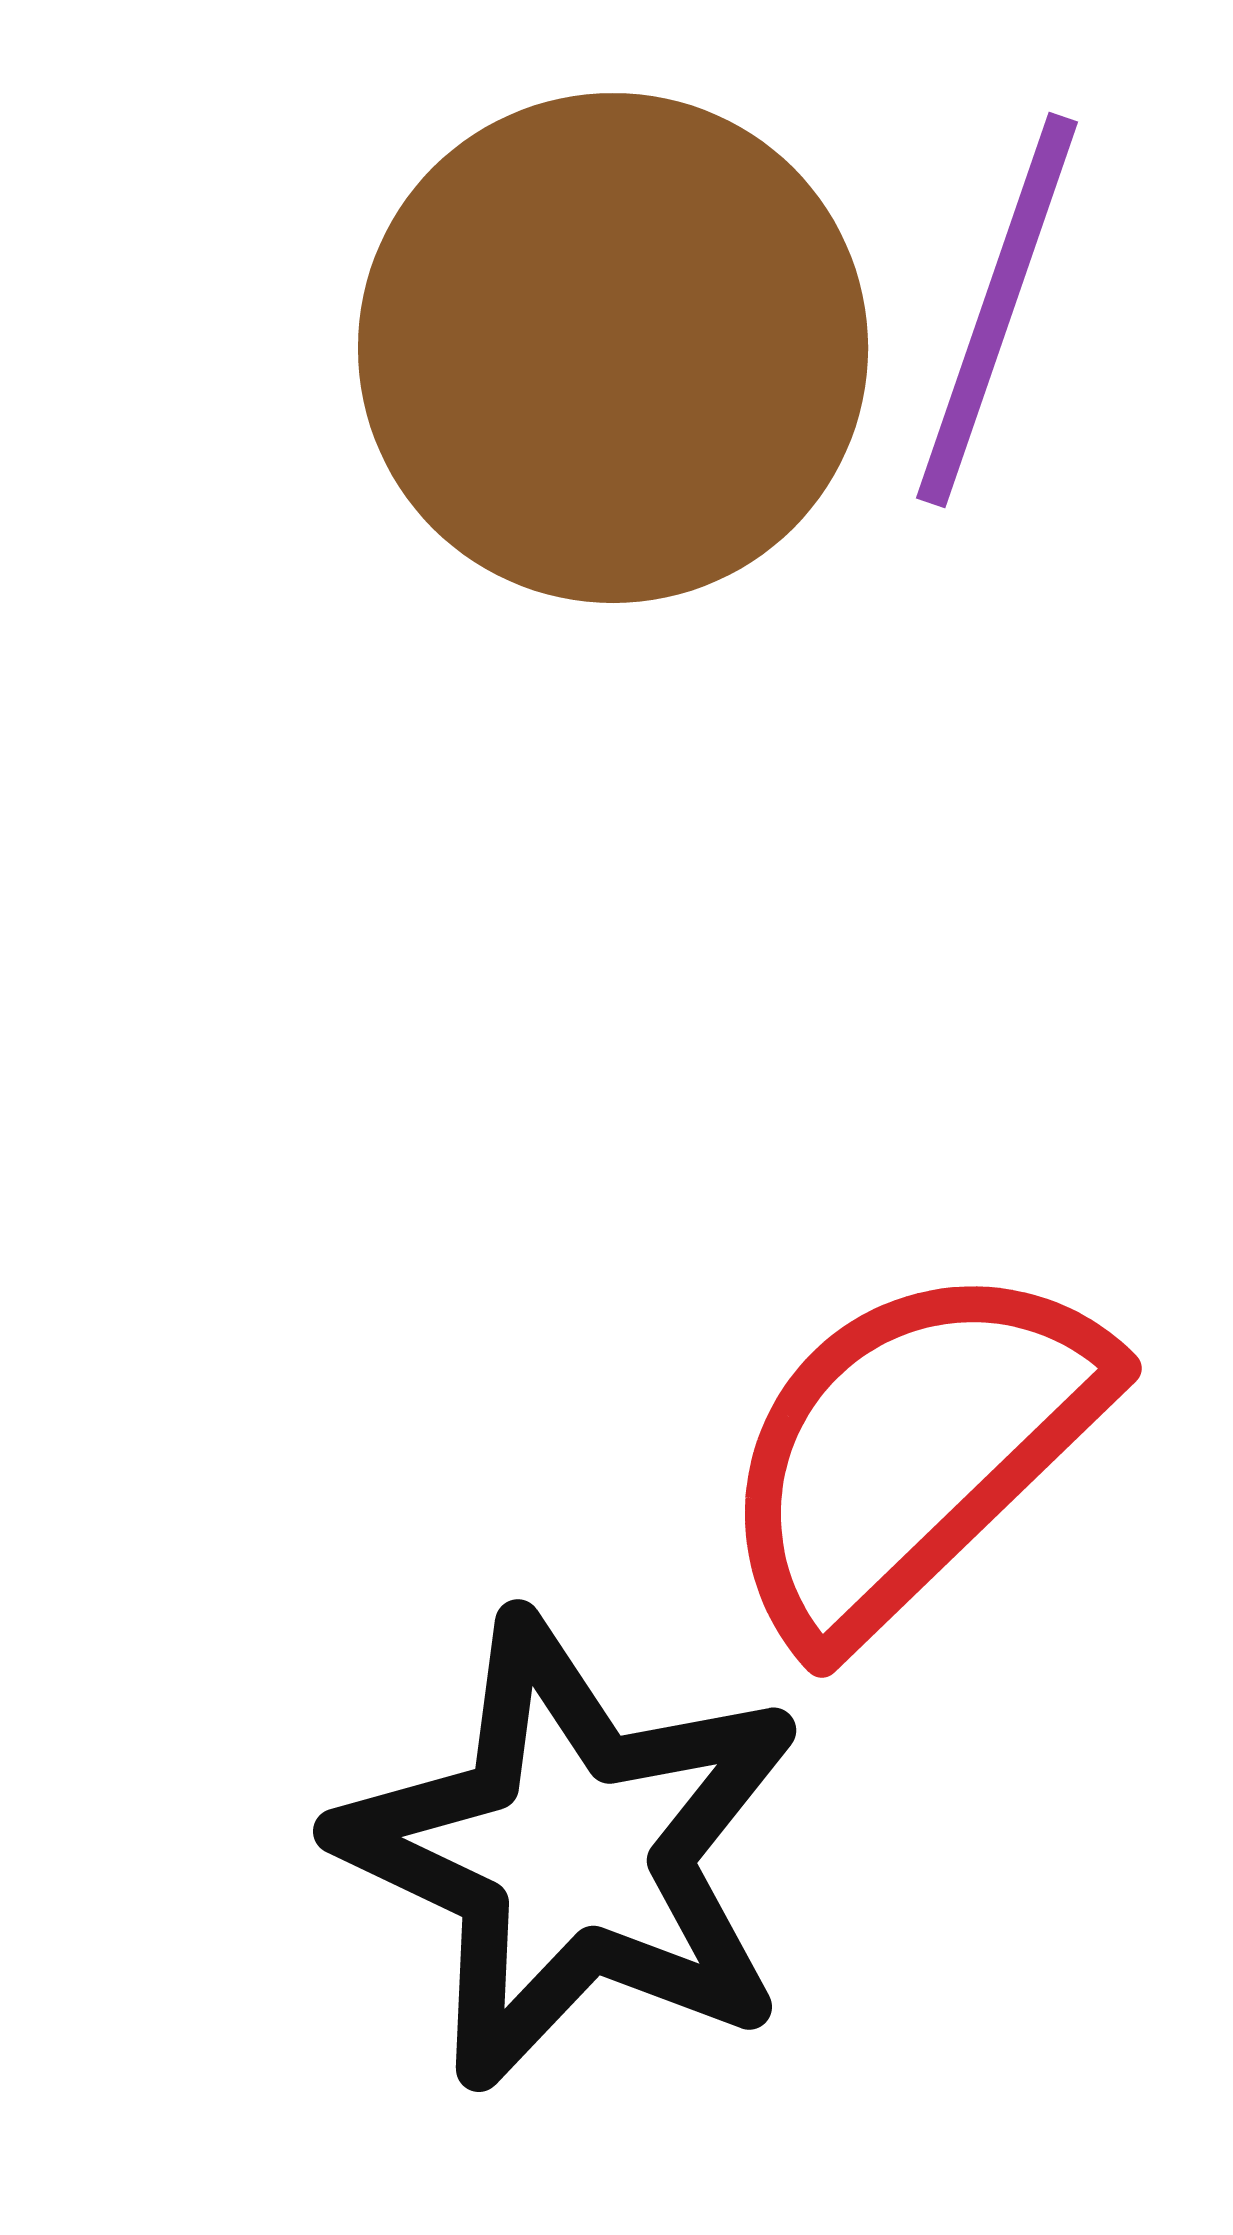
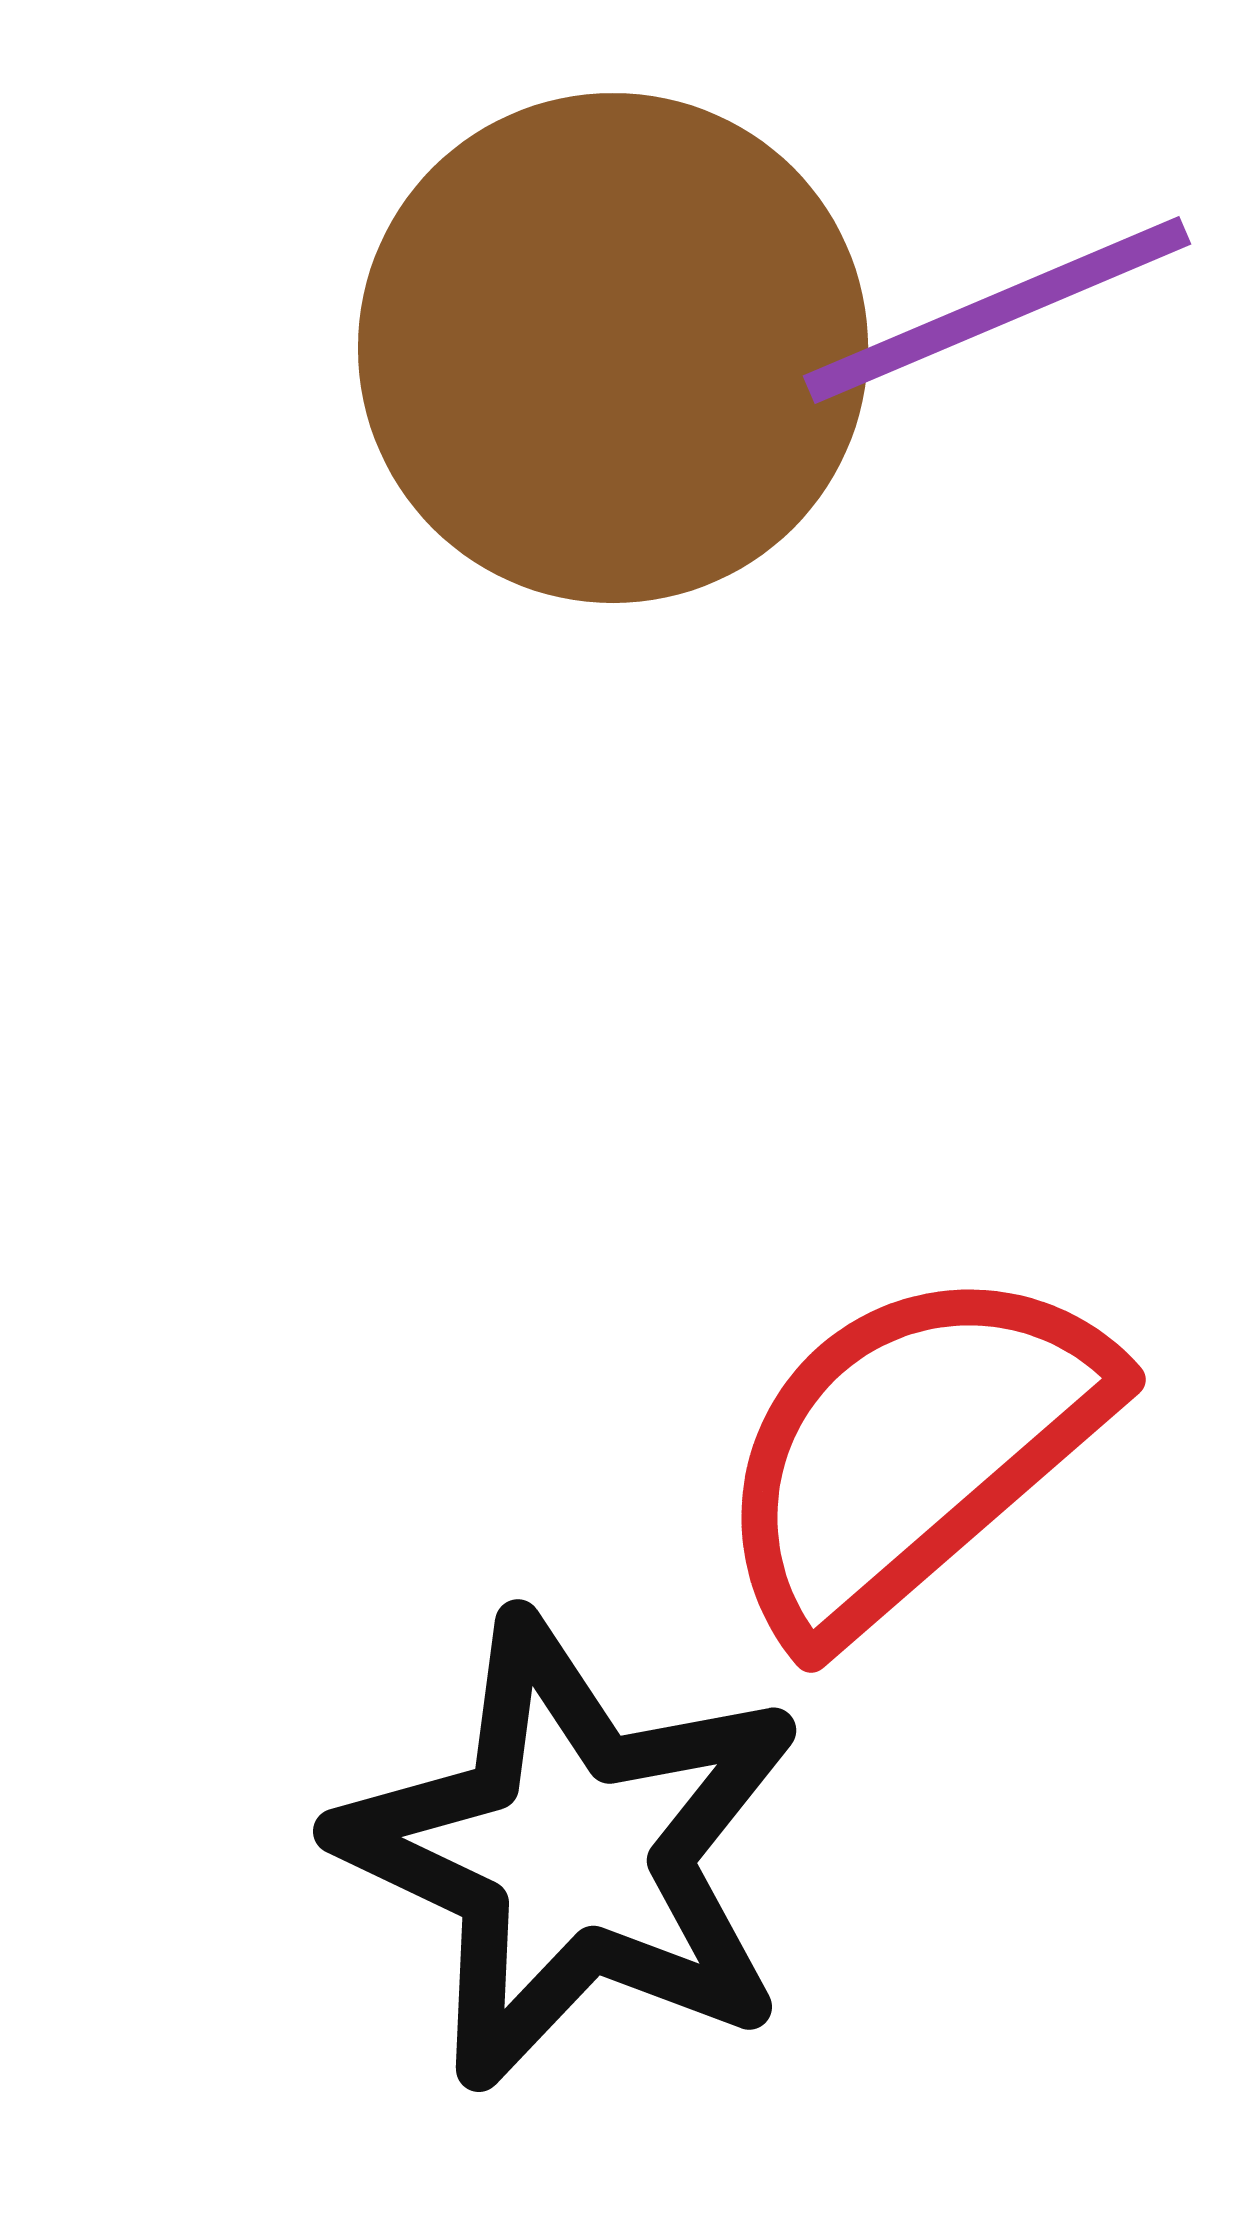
purple line: rotated 48 degrees clockwise
red semicircle: rotated 3 degrees clockwise
